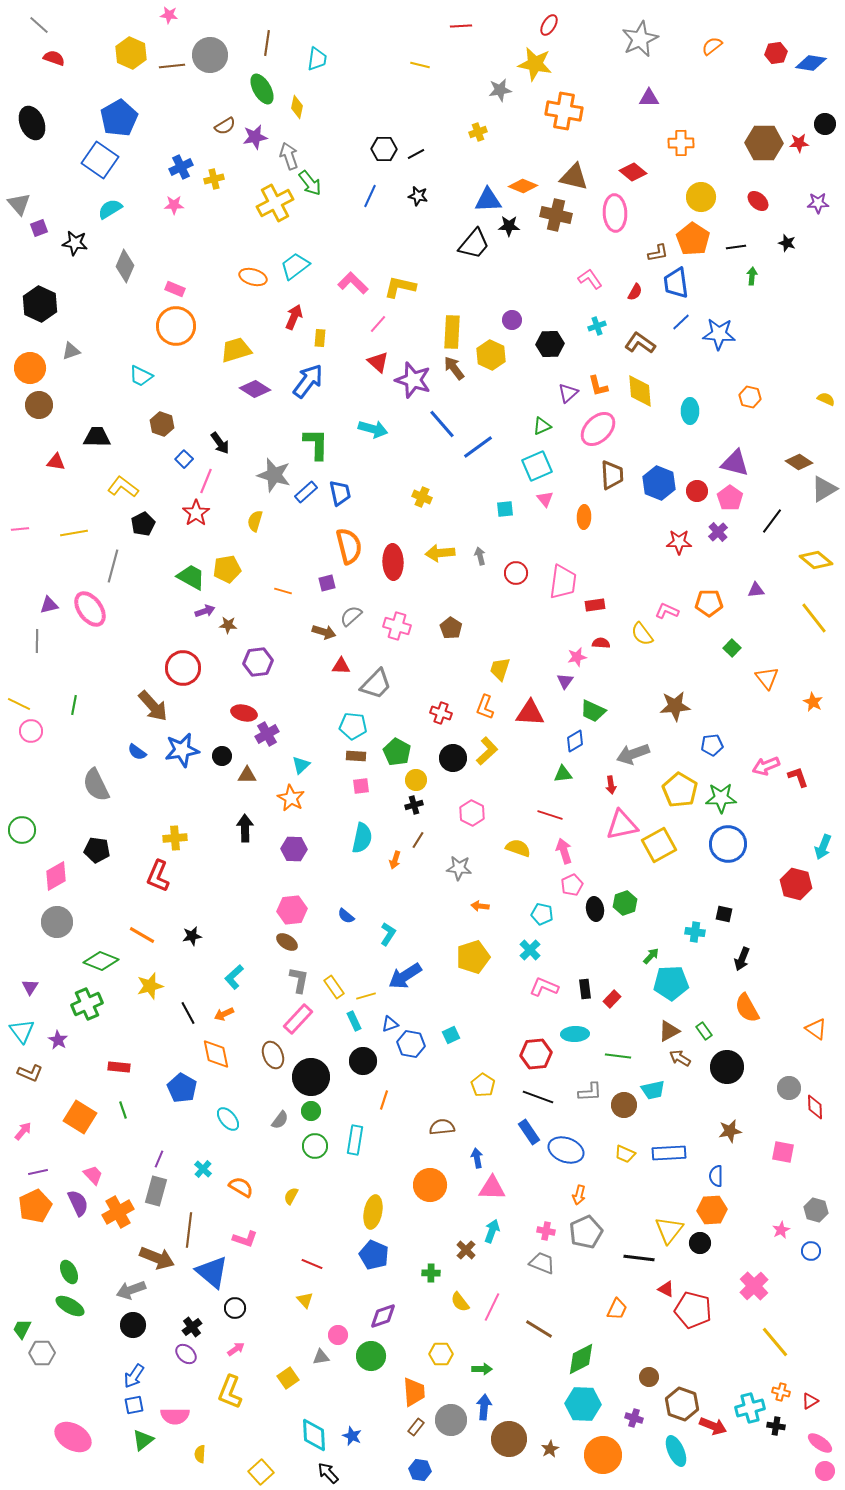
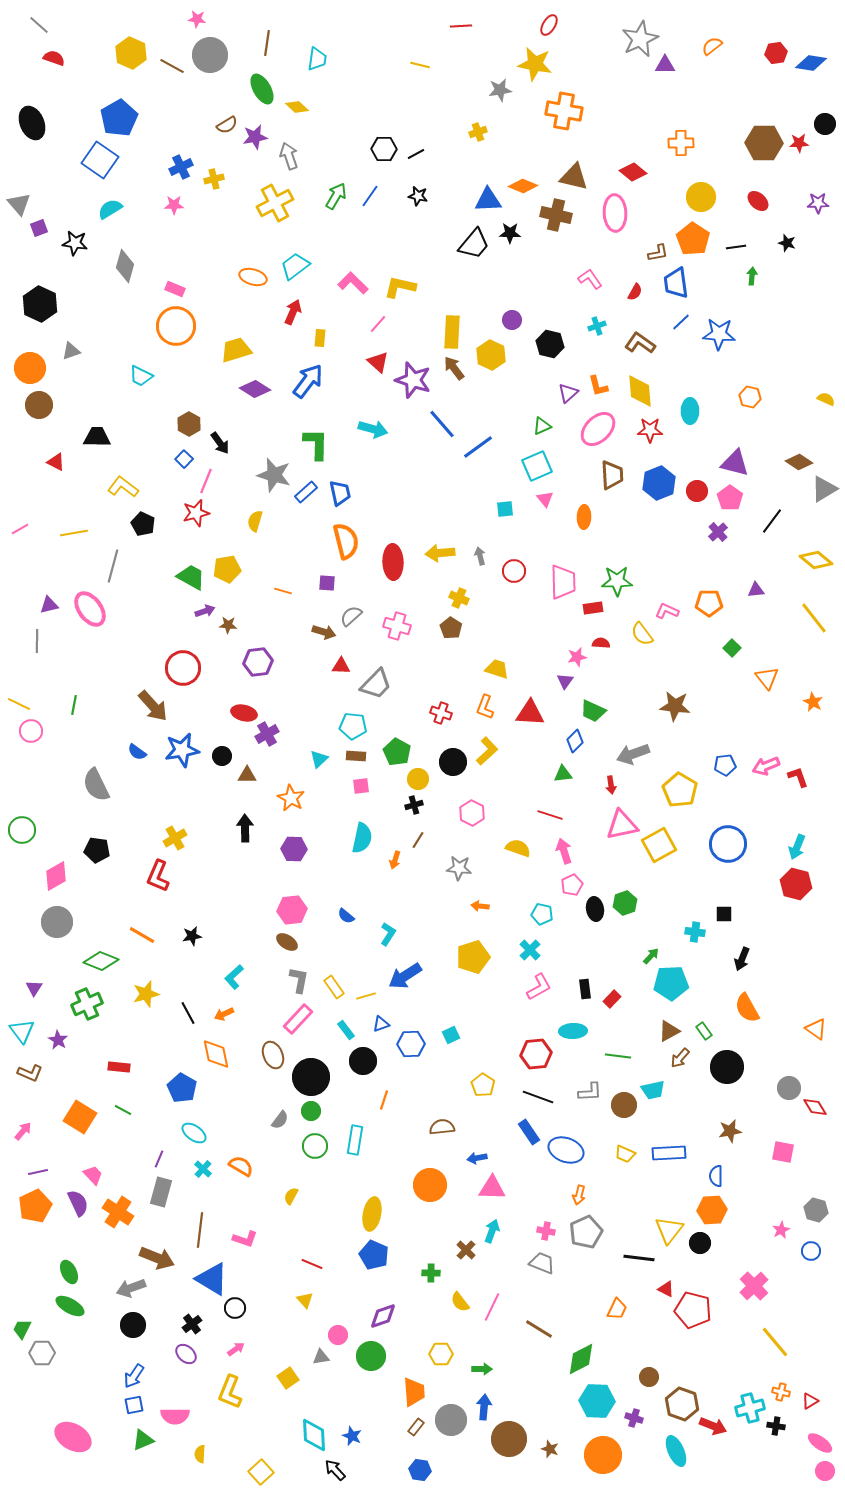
pink star at (169, 15): moved 28 px right, 4 px down
brown line at (172, 66): rotated 35 degrees clockwise
purple triangle at (649, 98): moved 16 px right, 33 px up
yellow diamond at (297, 107): rotated 60 degrees counterclockwise
brown semicircle at (225, 126): moved 2 px right, 1 px up
green arrow at (310, 183): moved 26 px right, 13 px down; rotated 112 degrees counterclockwise
blue line at (370, 196): rotated 10 degrees clockwise
black star at (509, 226): moved 1 px right, 7 px down
gray diamond at (125, 266): rotated 8 degrees counterclockwise
red arrow at (294, 317): moved 1 px left, 5 px up
black hexagon at (550, 344): rotated 16 degrees clockwise
brown hexagon at (162, 424): moved 27 px right; rotated 10 degrees clockwise
red triangle at (56, 462): rotated 18 degrees clockwise
blue hexagon at (659, 483): rotated 16 degrees clockwise
yellow cross at (422, 497): moved 37 px right, 101 px down
red star at (196, 513): rotated 20 degrees clockwise
black pentagon at (143, 524): rotated 20 degrees counterclockwise
pink line at (20, 529): rotated 24 degrees counterclockwise
red star at (679, 542): moved 29 px left, 112 px up
orange semicircle at (349, 546): moved 3 px left, 5 px up
red circle at (516, 573): moved 2 px left, 2 px up
pink trapezoid at (563, 582): rotated 9 degrees counterclockwise
purple square at (327, 583): rotated 18 degrees clockwise
red rectangle at (595, 605): moved 2 px left, 3 px down
yellow trapezoid at (500, 669): moved 3 px left; rotated 90 degrees clockwise
brown star at (675, 706): rotated 12 degrees clockwise
blue diamond at (575, 741): rotated 15 degrees counterclockwise
blue pentagon at (712, 745): moved 13 px right, 20 px down
black circle at (453, 758): moved 4 px down
cyan triangle at (301, 765): moved 18 px right, 6 px up
yellow circle at (416, 780): moved 2 px right, 1 px up
green star at (721, 798): moved 104 px left, 217 px up
yellow cross at (175, 838): rotated 25 degrees counterclockwise
cyan arrow at (823, 847): moved 26 px left
black square at (724, 914): rotated 12 degrees counterclockwise
yellow star at (150, 986): moved 4 px left, 8 px down
purple triangle at (30, 987): moved 4 px right, 1 px down
pink L-shape at (544, 987): moved 5 px left; rotated 128 degrees clockwise
cyan rectangle at (354, 1021): moved 8 px left, 9 px down; rotated 12 degrees counterclockwise
blue triangle at (390, 1024): moved 9 px left
cyan ellipse at (575, 1034): moved 2 px left, 3 px up
blue hexagon at (411, 1044): rotated 12 degrees counterclockwise
brown arrow at (680, 1058): rotated 80 degrees counterclockwise
red diamond at (815, 1107): rotated 30 degrees counterclockwise
green line at (123, 1110): rotated 42 degrees counterclockwise
cyan ellipse at (228, 1119): moved 34 px left, 14 px down; rotated 15 degrees counterclockwise
blue arrow at (477, 1158): rotated 90 degrees counterclockwise
orange semicircle at (241, 1187): moved 21 px up
gray rectangle at (156, 1191): moved 5 px right, 1 px down
orange cross at (118, 1212): rotated 28 degrees counterclockwise
yellow ellipse at (373, 1212): moved 1 px left, 2 px down
brown line at (189, 1230): moved 11 px right
blue triangle at (212, 1272): moved 7 px down; rotated 9 degrees counterclockwise
gray arrow at (131, 1290): moved 2 px up
black cross at (192, 1327): moved 3 px up
cyan hexagon at (583, 1404): moved 14 px right, 3 px up
green triangle at (143, 1440): rotated 15 degrees clockwise
brown star at (550, 1449): rotated 24 degrees counterclockwise
black arrow at (328, 1473): moved 7 px right, 3 px up
